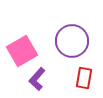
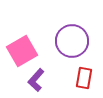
purple L-shape: moved 1 px left, 1 px down
